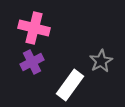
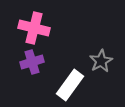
purple cross: rotated 10 degrees clockwise
